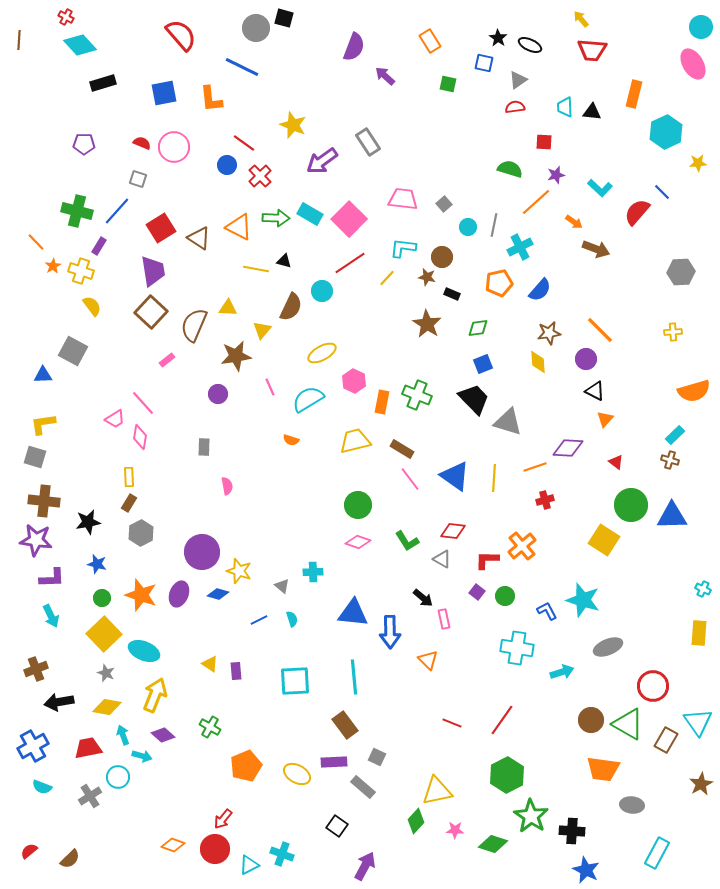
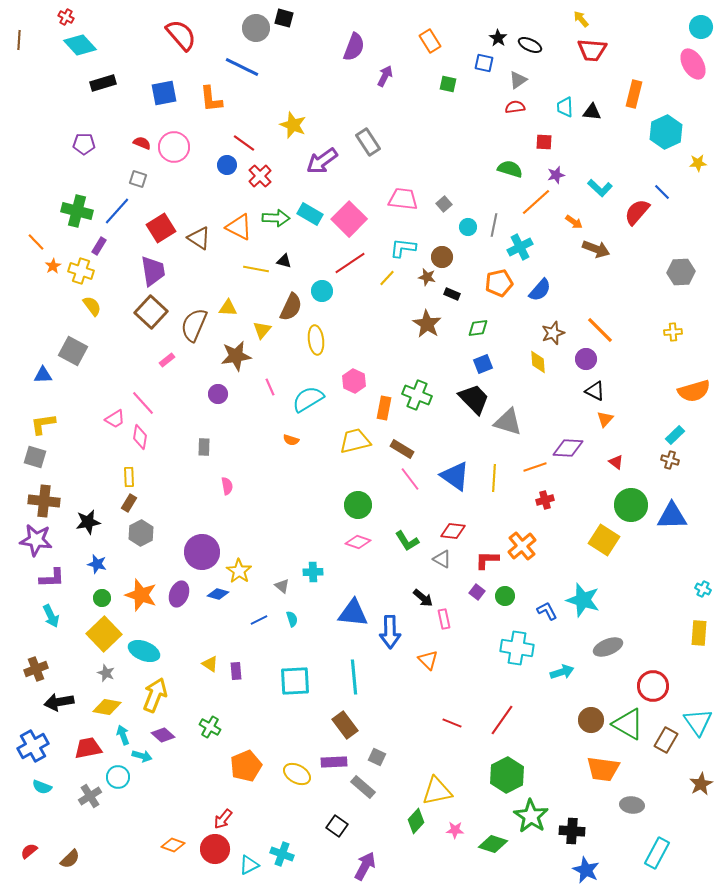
purple arrow at (385, 76): rotated 75 degrees clockwise
brown star at (549, 333): moved 4 px right; rotated 10 degrees counterclockwise
yellow ellipse at (322, 353): moved 6 px left, 13 px up; rotated 68 degrees counterclockwise
orange rectangle at (382, 402): moved 2 px right, 6 px down
yellow star at (239, 571): rotated 15 degrees clockwise
